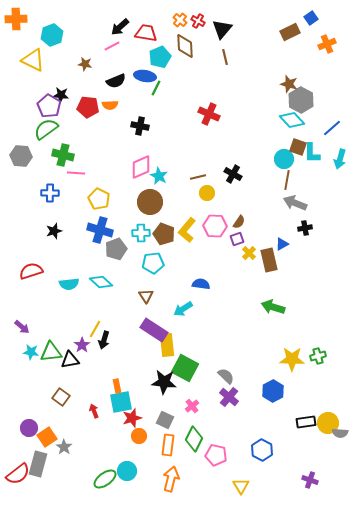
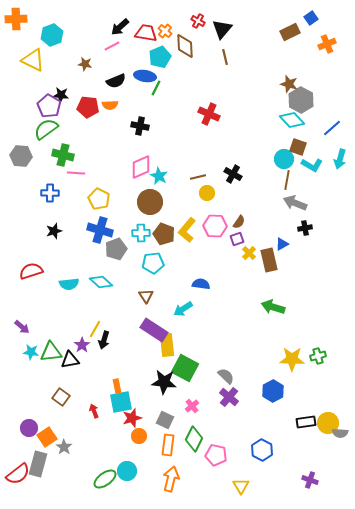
orange cross at (180, 20): moved 15 px left, 11 px down
cyan L-shape at (312, 153): moved 12 px down; rotated 60 degrees counterclockwise
